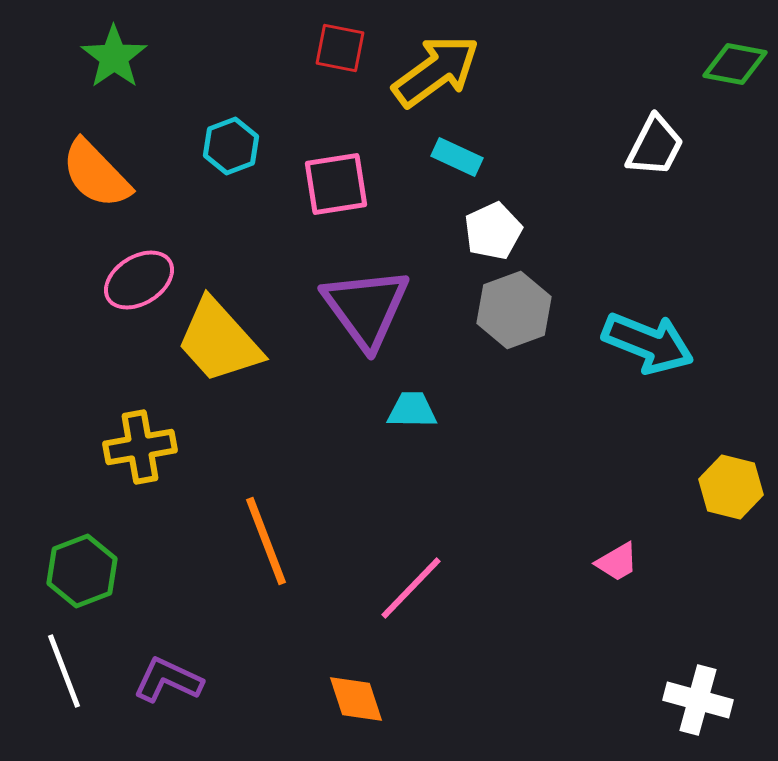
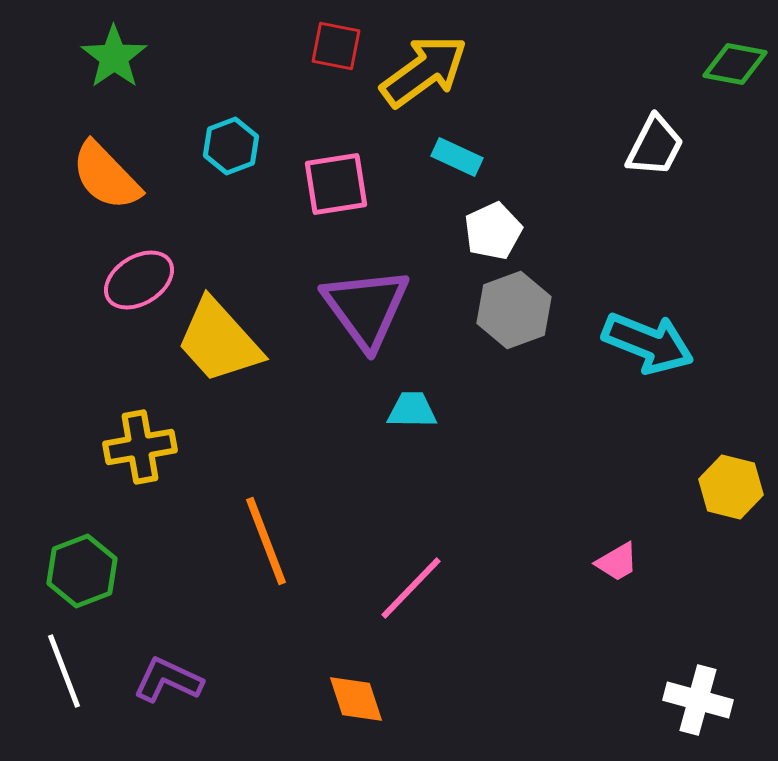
red square: moved 4 px left, 2 px up
yellow arrow: moved 12 px left
orange semicircle: moved 10 px right, 2 px down
